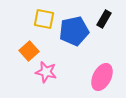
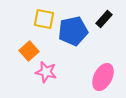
black rectangle: rotated 12 degrees clockwise
blue pentagon: moved 1 px left
pink ellipse: moved 1 px right
